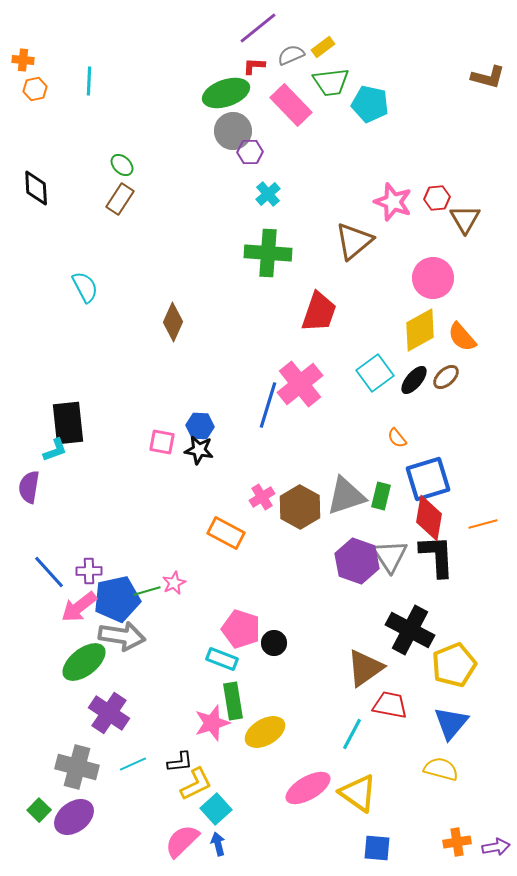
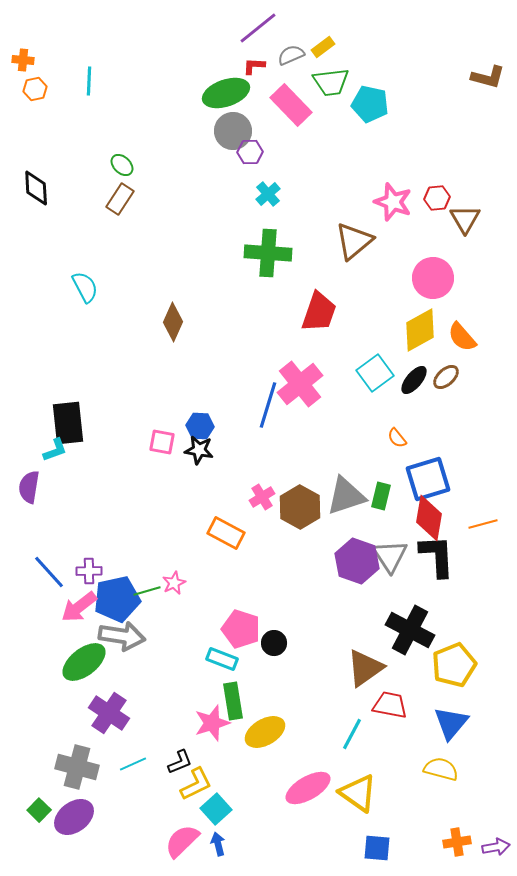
black L-shape at (180, 762): rotated 16 degrees counterclockwise
